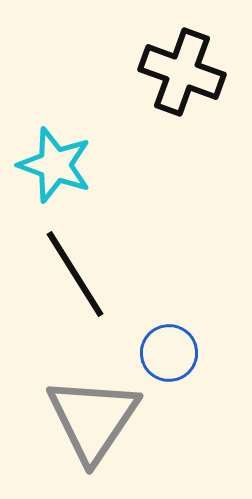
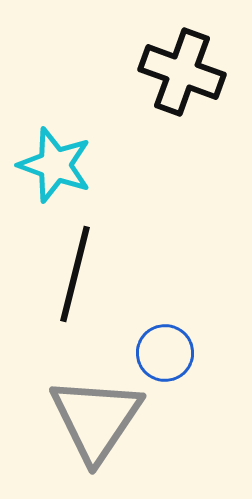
black line: rotated 46 degrees clockwise
blue circle: moved 4 px left
gray triangle: moved 3 px right
